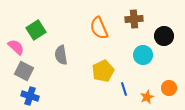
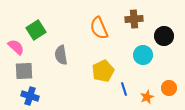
gray square: rotated 30 degrees counterclockwise
